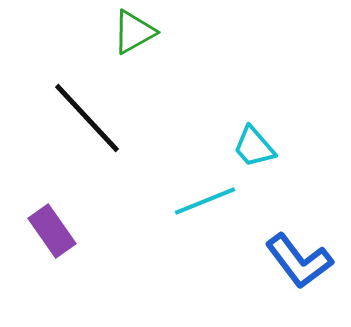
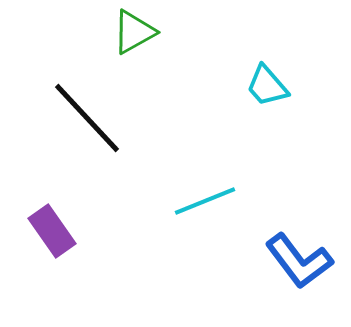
cyan trapezoid: moved 13 px right, 61 px up
